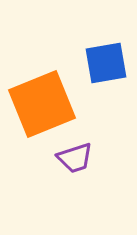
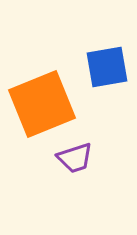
blue square: moved 1 px right, 4 px down
